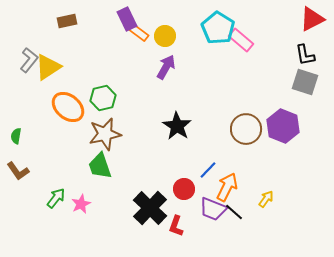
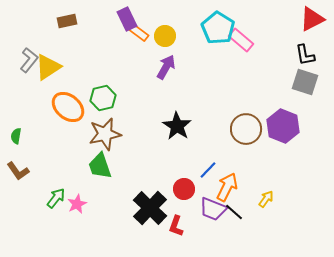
pink star: moved 4 px left
